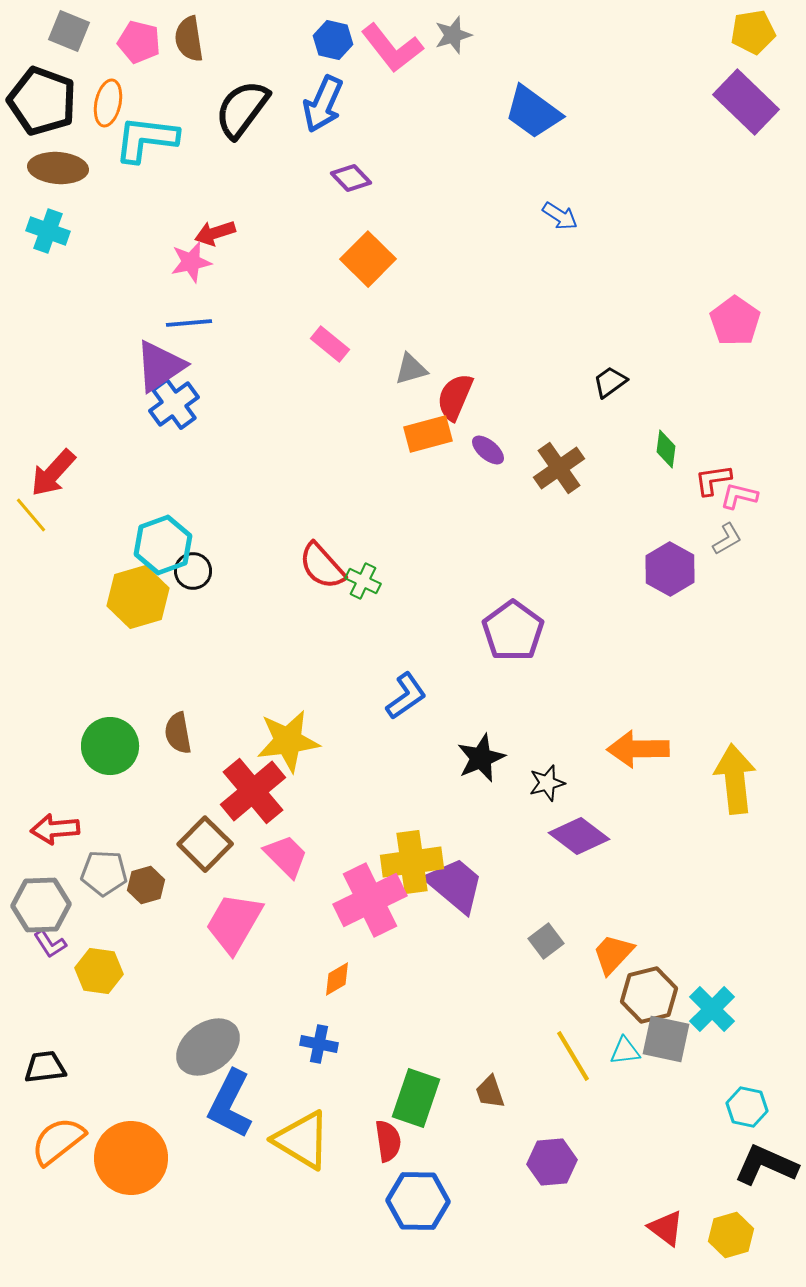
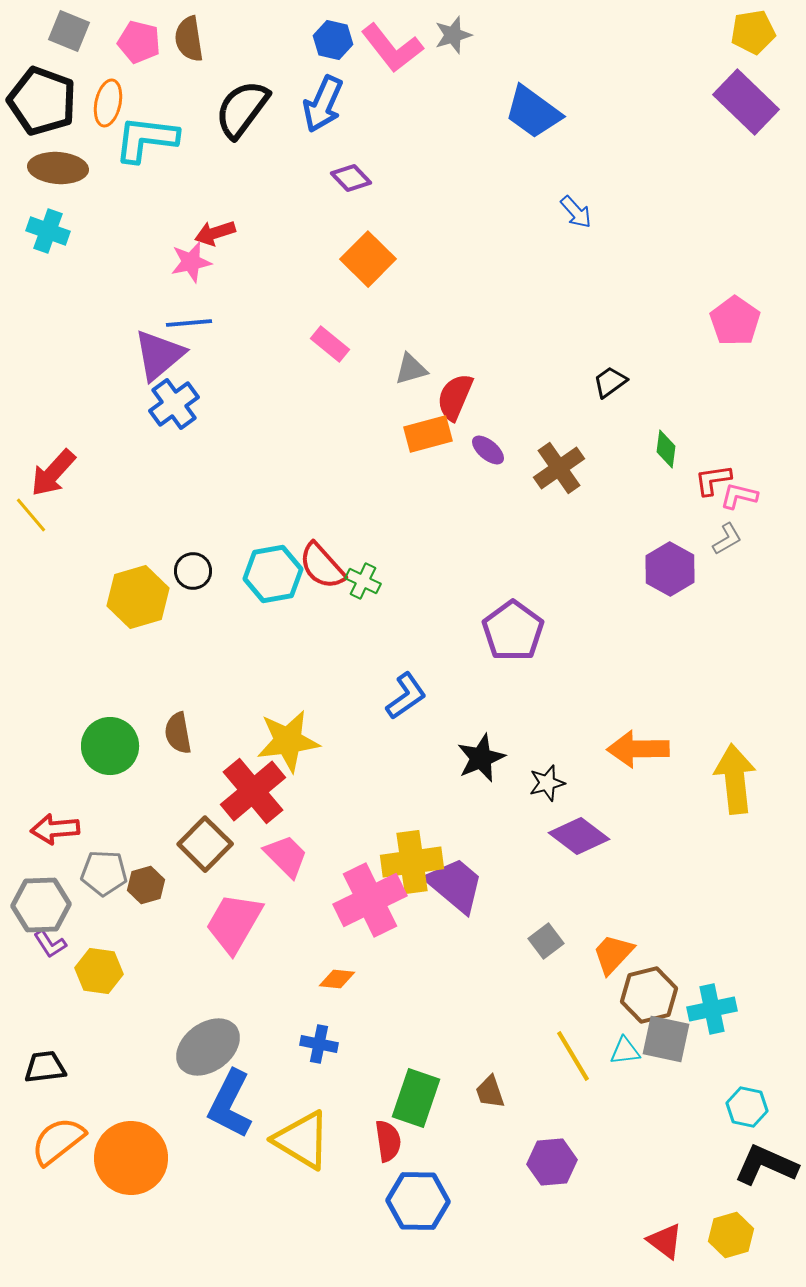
blue arrow at (560, 216): moved 16 px right, 4 px up; rotated 15 degrees clockwise
purple triangle at (160, 366): moved 1 px left, 11 px up; rotated 6 degrees counterclockwise
cyan hexagon at (163, 545): moved 110 px right, 29 px down; rotated 10 degrees clockwise
orange diamond at (337, 979): rotated 36 degrees clockwise
cyan cross at (712, 1009): rotated 33 degrees clockwise
red triangle at (666, 1228): moved 1 px left, 13 px down
